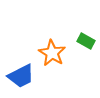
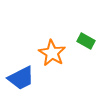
blue trapezoid: moved 2 px down
